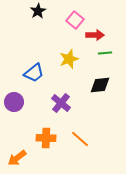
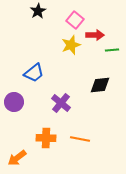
green line: moved 7 px right, 3 px up
yellow star: moved 2 px right, 14 px up
orange line: rotated 30 degrees counterclockwise
